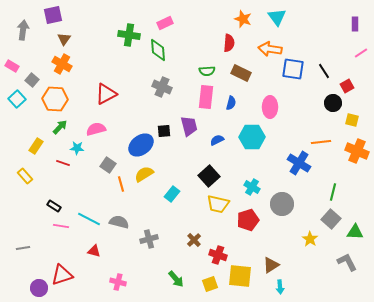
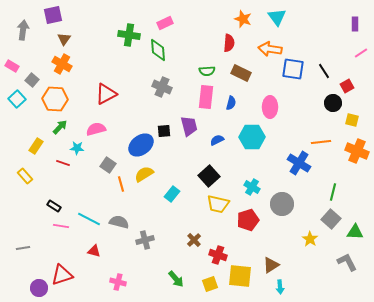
gray cross at (149, 239): moved 4 px left, 1 px down
